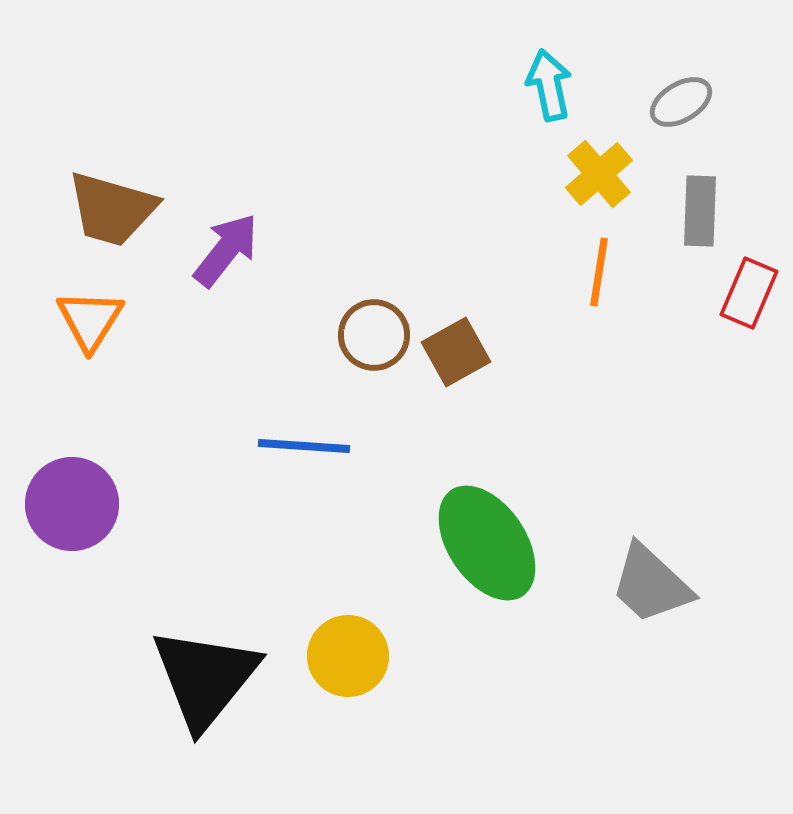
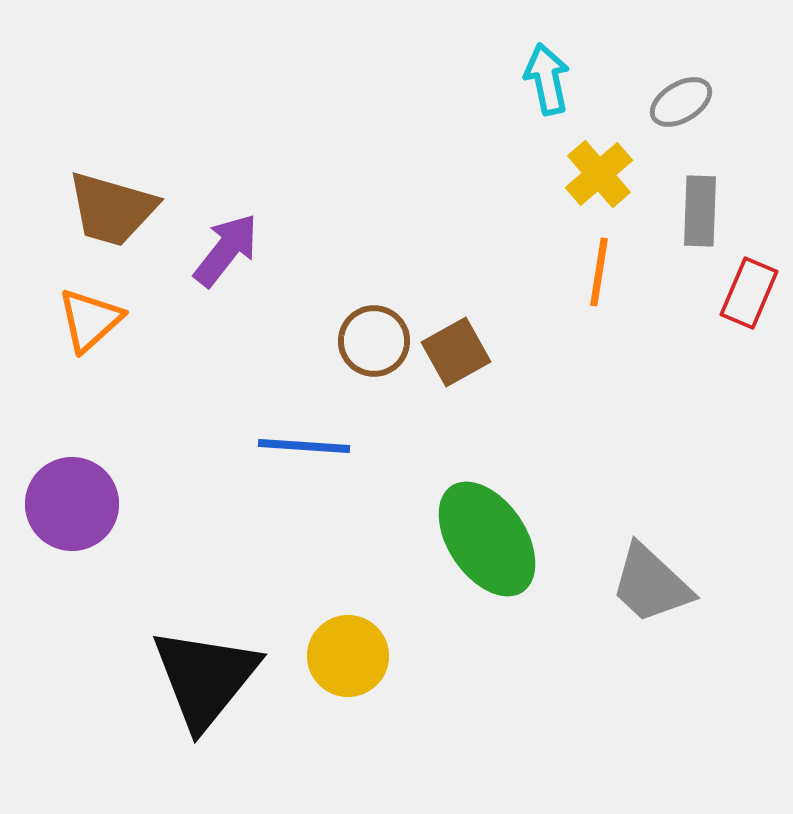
cyan arrow: moved 2 px left, 6 px up
orange triangle: rotated 16 degrees clockwise
brown circle: moved 6 px down
green ellipse: moved 4 px up
